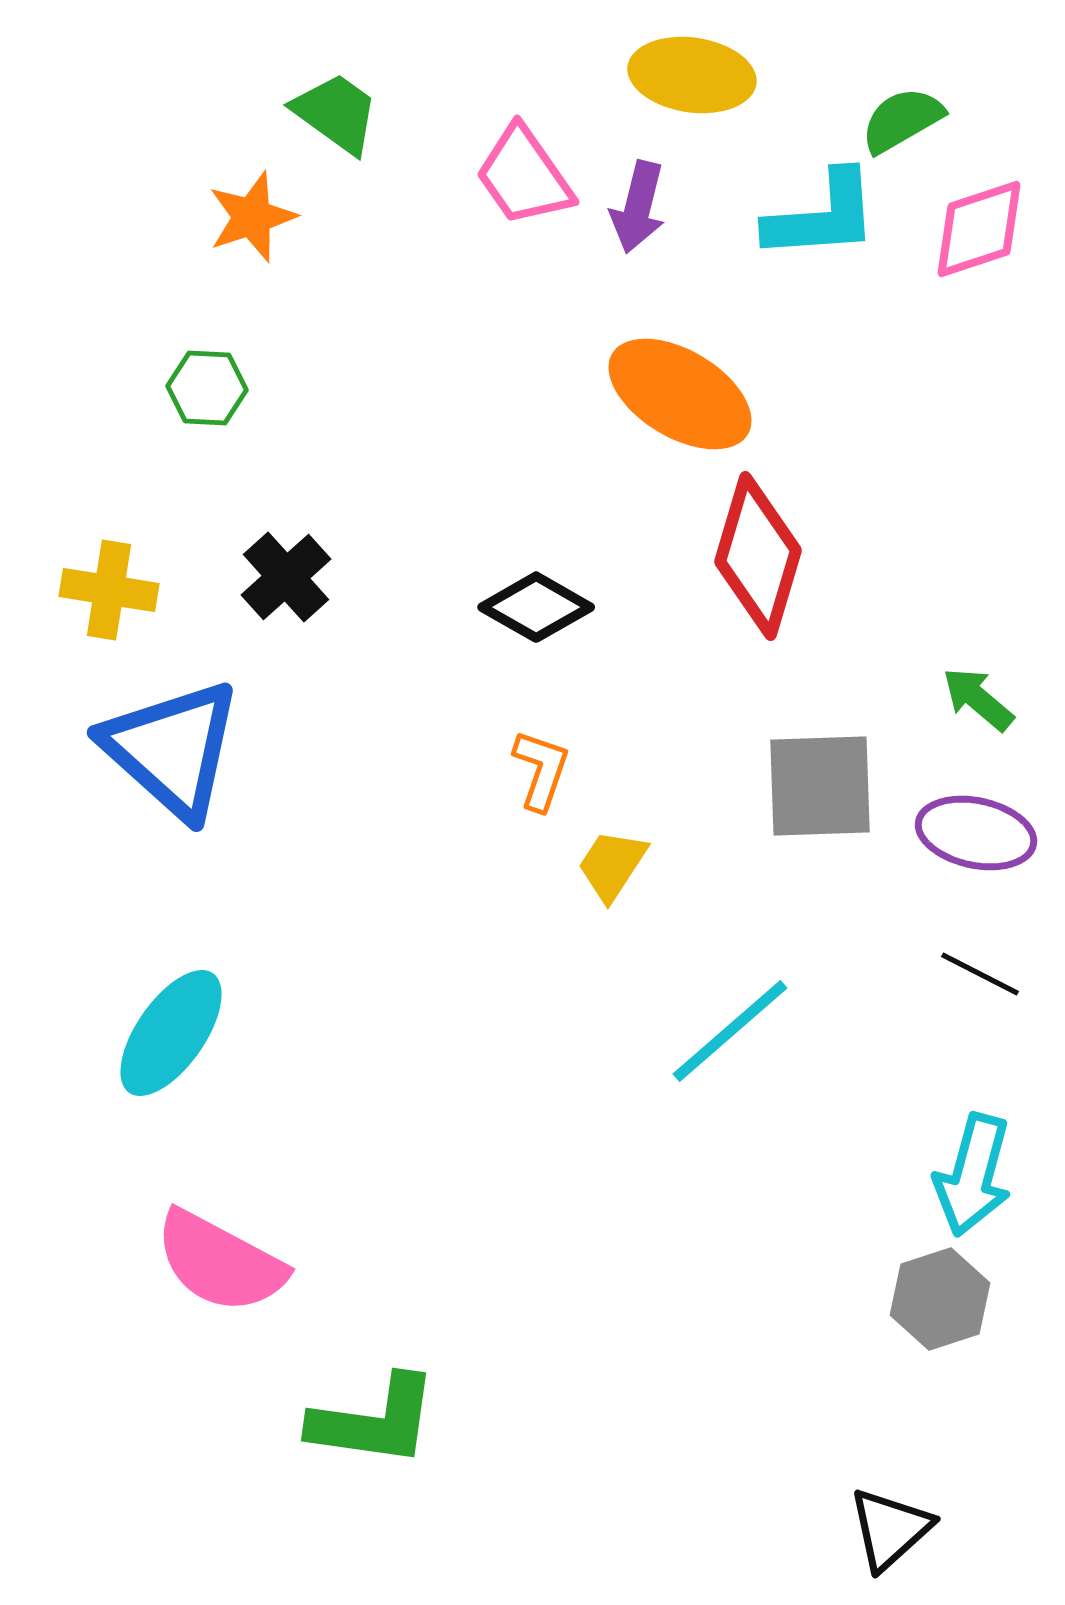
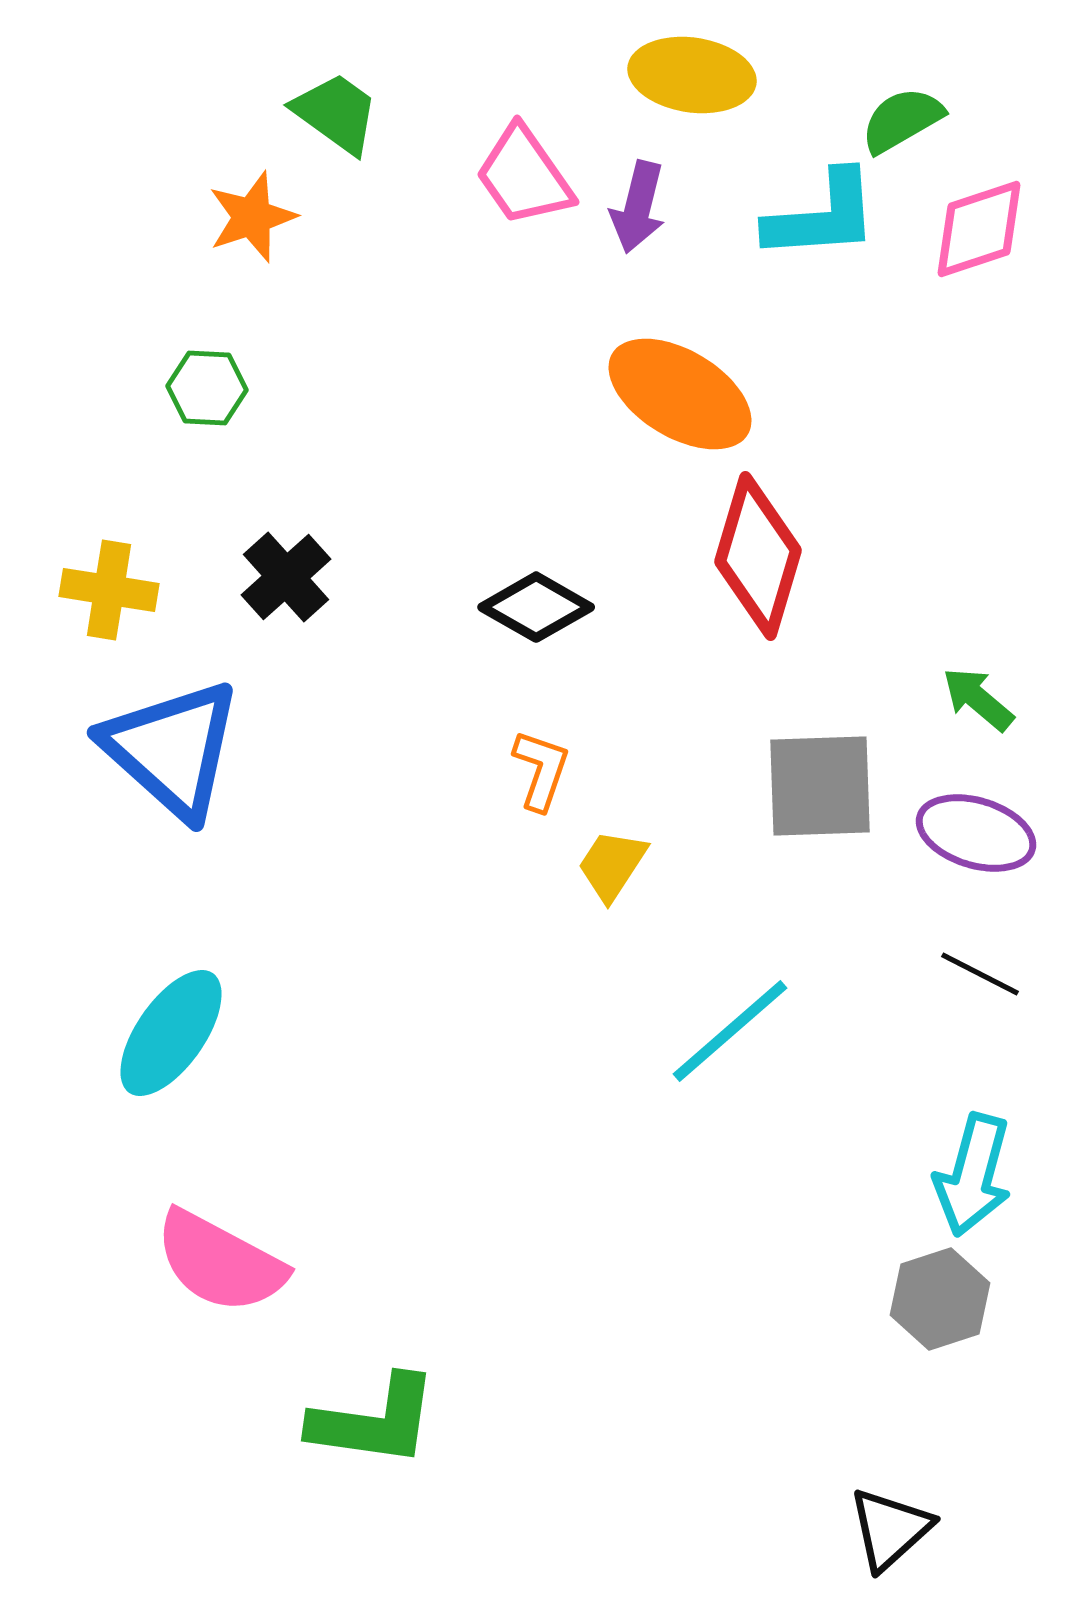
purple ellipse: rotated 5 degrees clockwise
